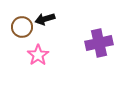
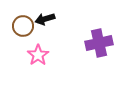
brown circle: moved 1 px right, 1 px up
